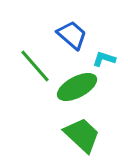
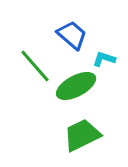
green ellipse: moved 1 px left, 1 px up
green trapezoid: rotated 69 degrees counterclockwise
